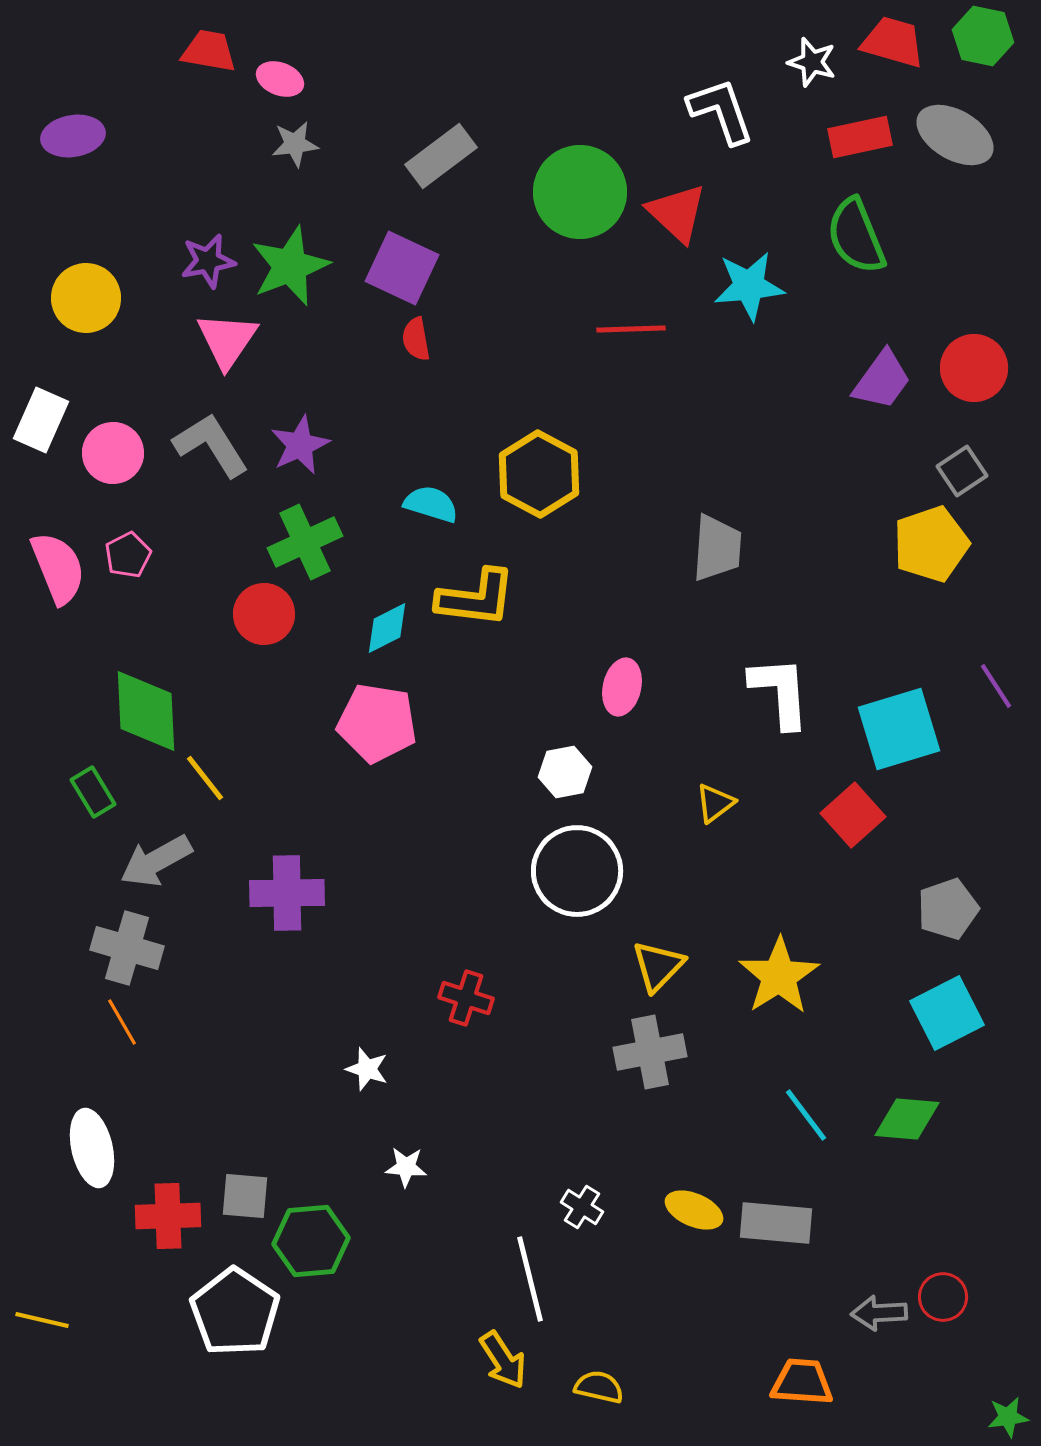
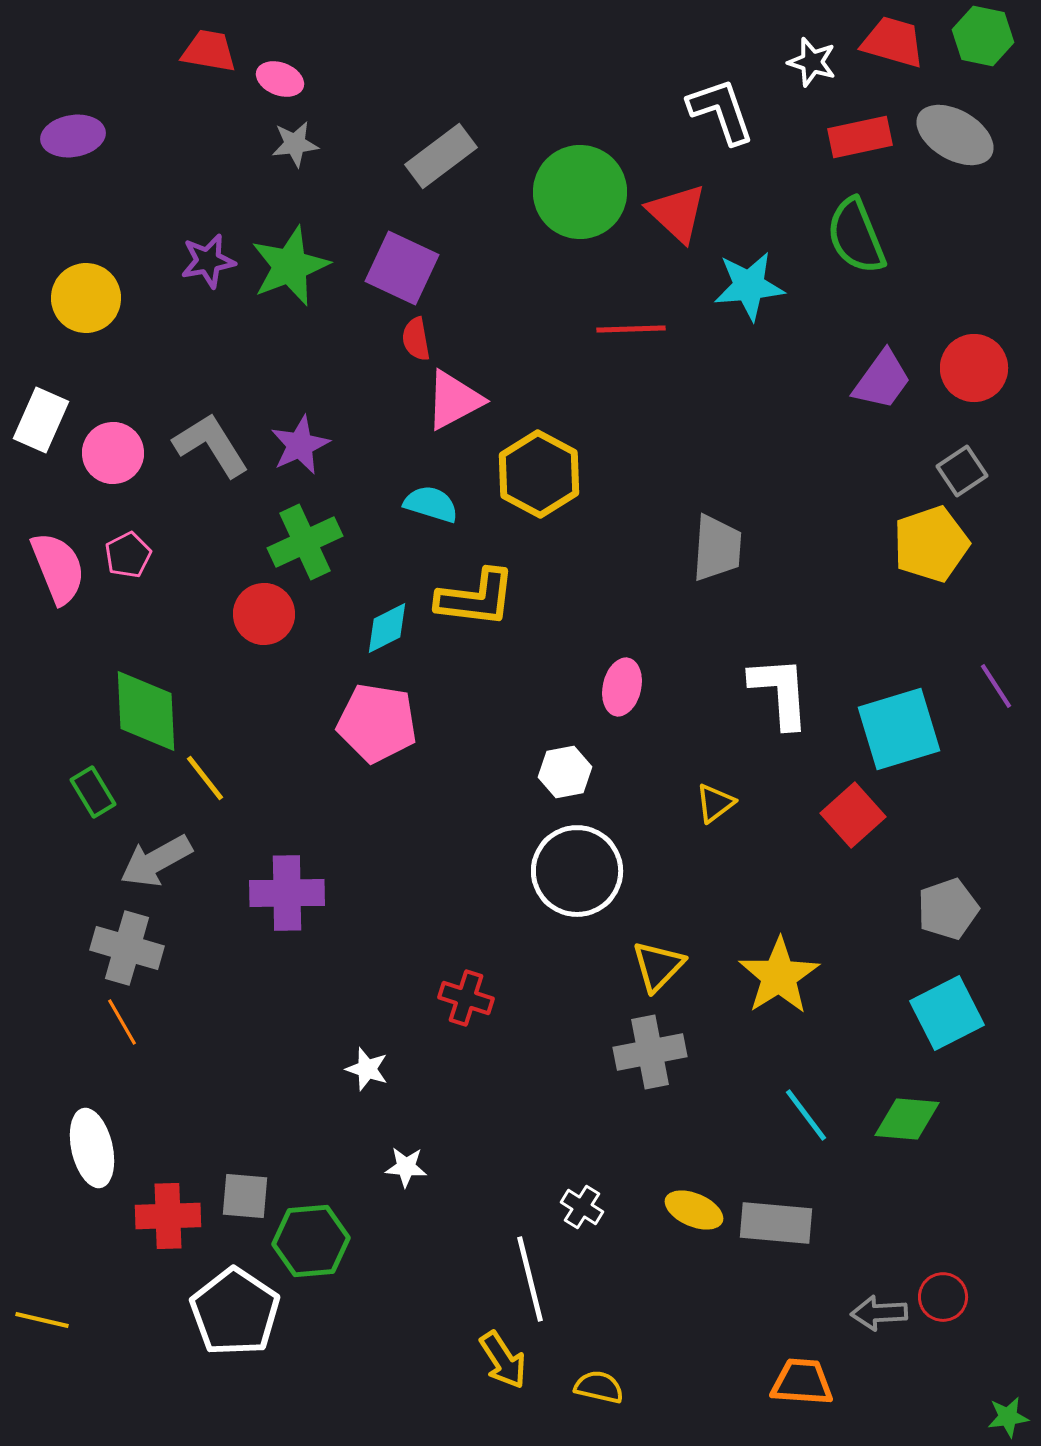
pink triangle at (227, 340): moved 227 px right, 60 px down; rotated 28 degrees clockwise
